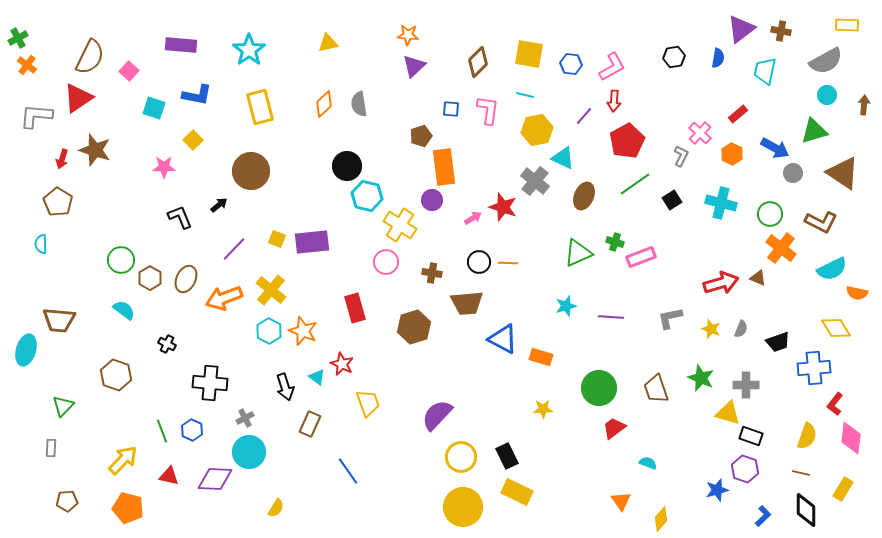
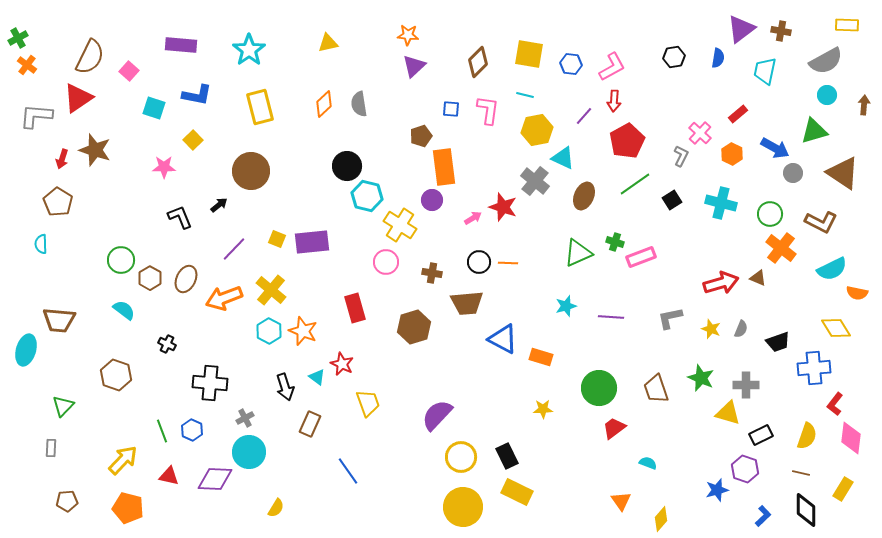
black rectangle at (751, 436): moved 10 px right, 1 px up; rotated 45 degrees counterclockwise
